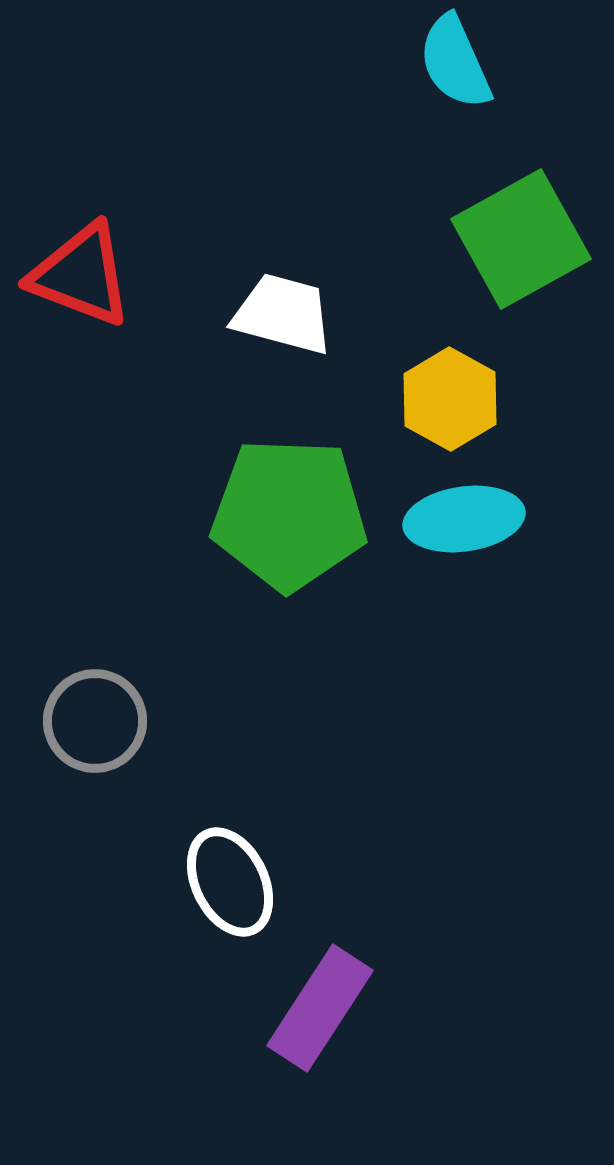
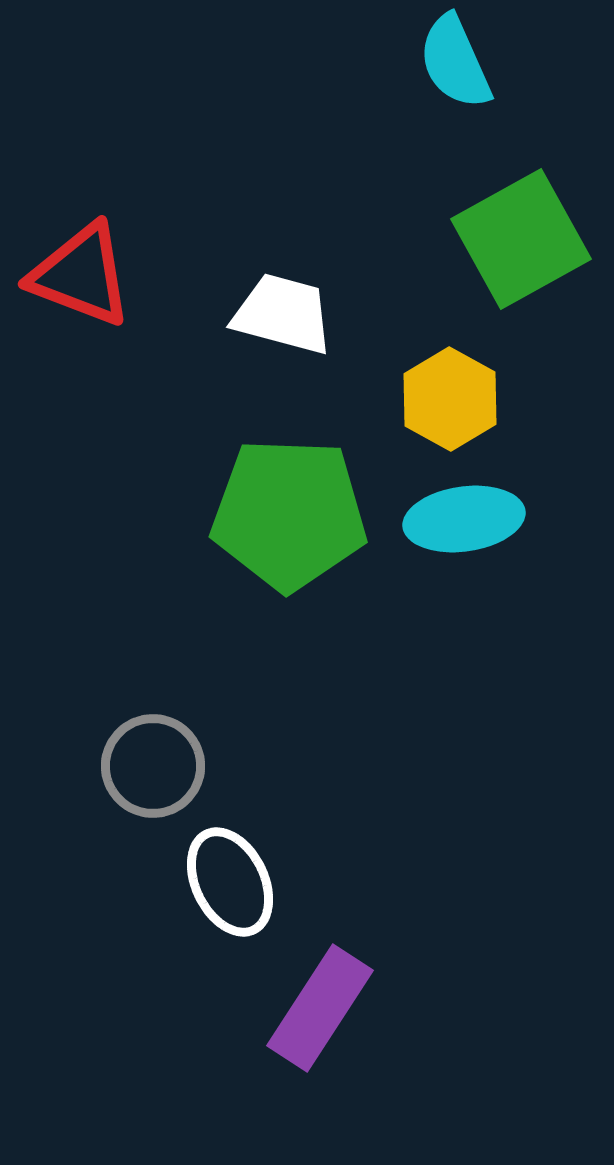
gray circle: moved 58 px right, 45 px down
